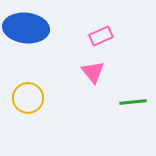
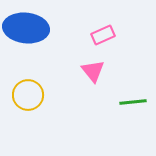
pink rectangle: moved 2 px right, 1 px up
pink triangle: moved 1 px up
yellow circle: moved 3 px up
